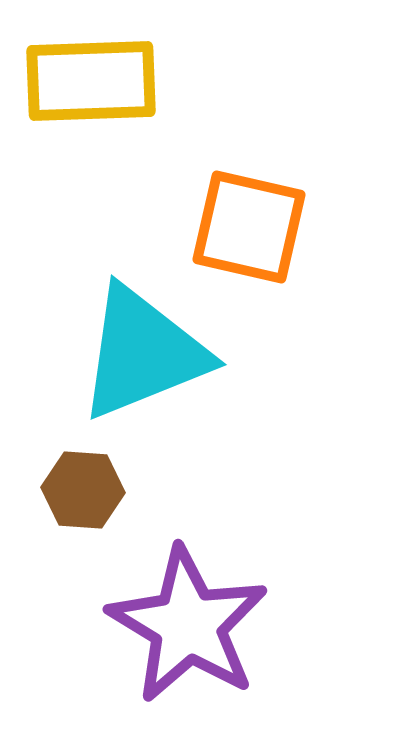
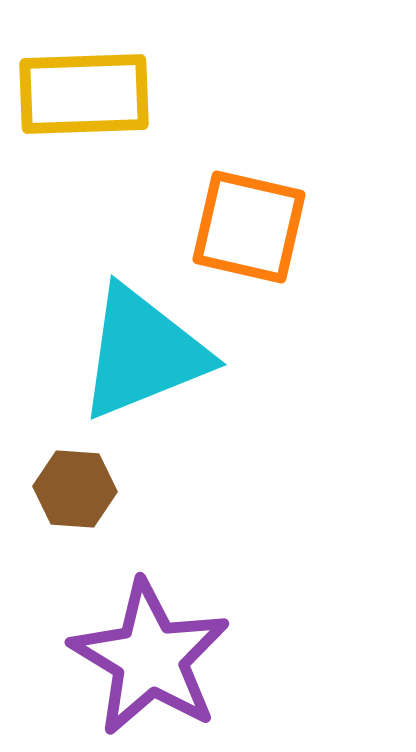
yellow rectangle: moved 7 px left, 13 px down
brown hexagon: moved 8 px left, 1 px up
purple star: moved 38 px left, 33 px down
